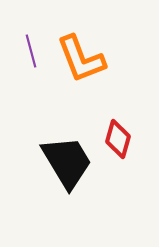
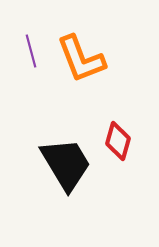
red diamond: moved 2 px down
black trapezoid: moved 1 px left, 2 px down
